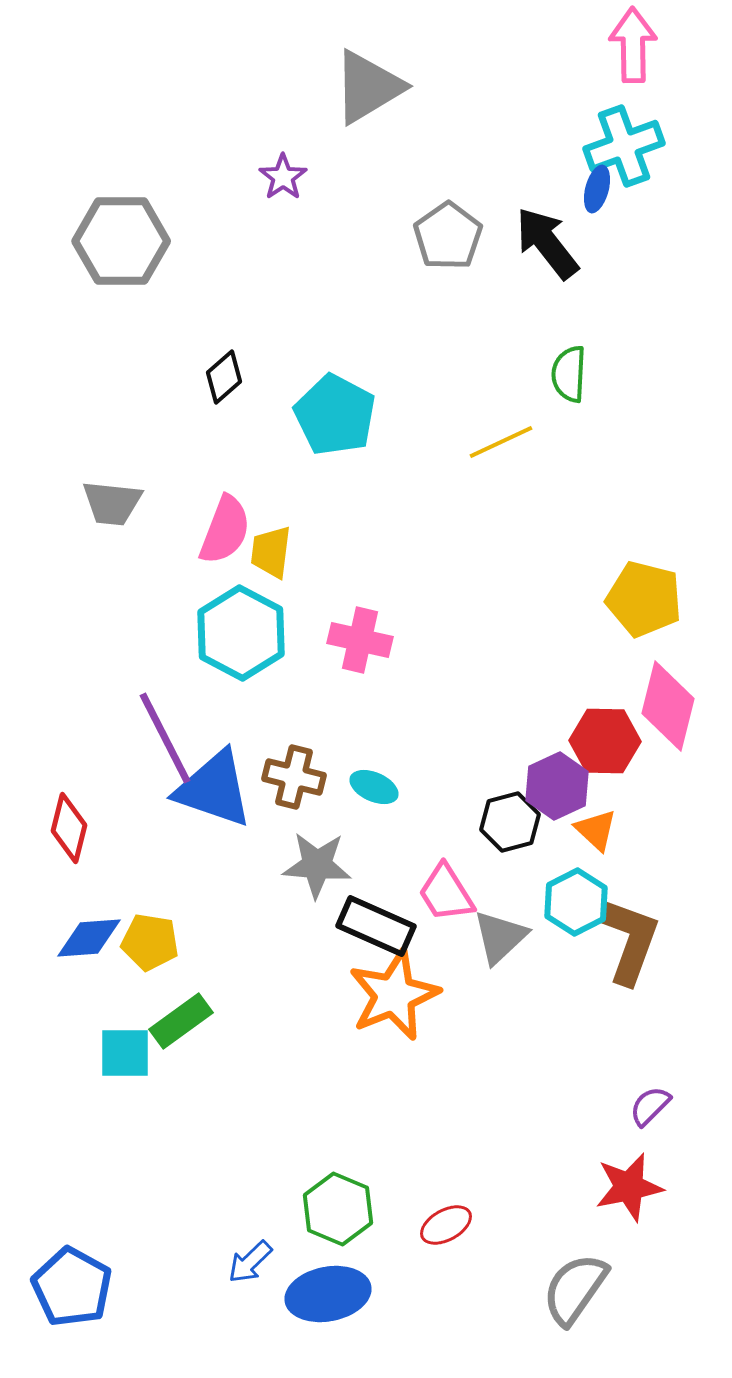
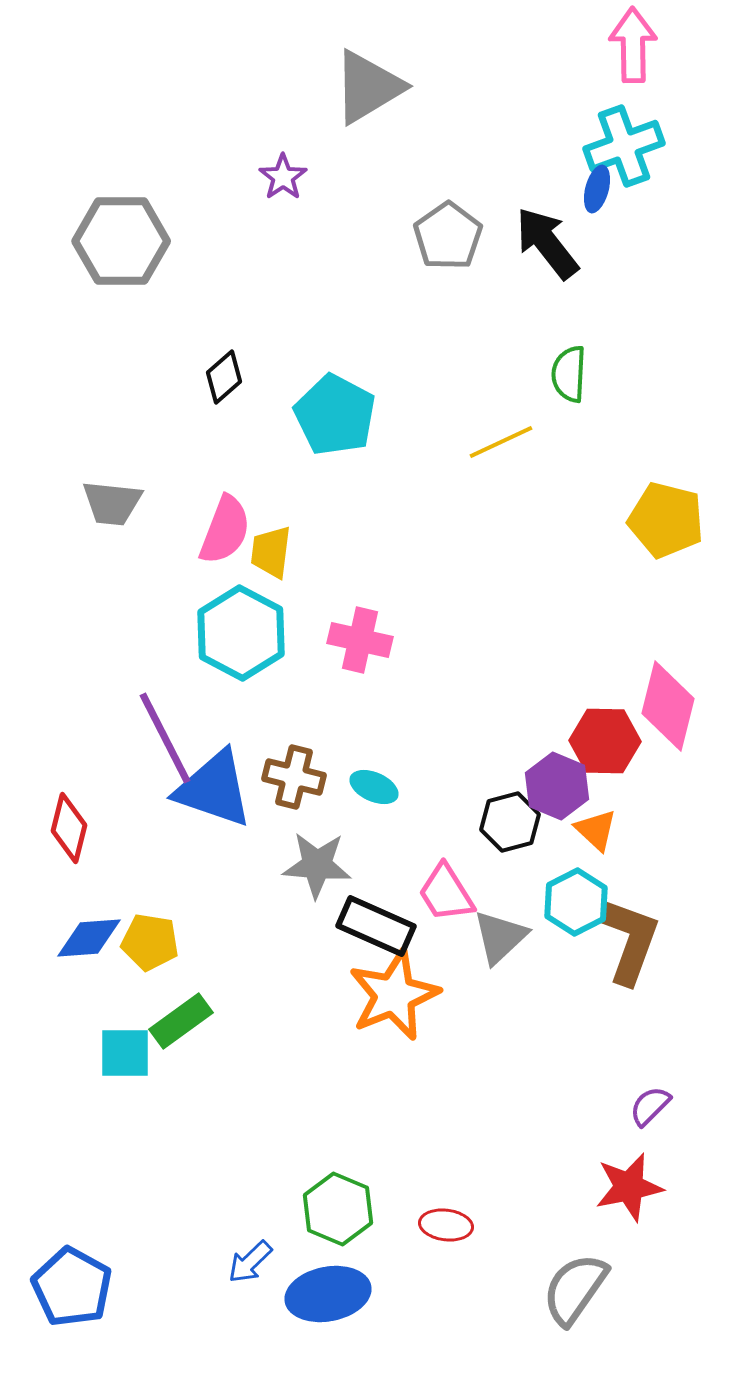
yellow pentagon at (644, 599): moved 22 px right, 79 px up
purple hexagon at (557, 786): rotated 12 degrees counterclockwise
red ellipse at (446, 1225): rotated 36 degrees clockwise
